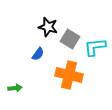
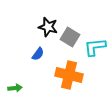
gray square: moved 2 px up
